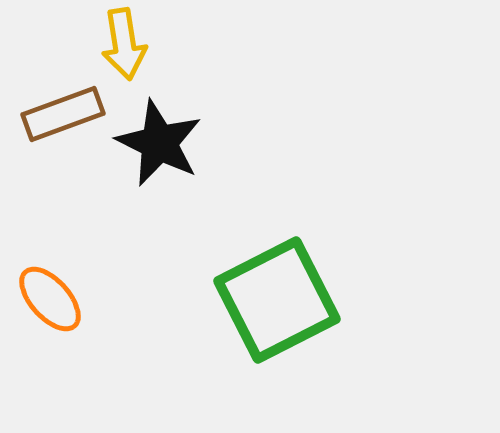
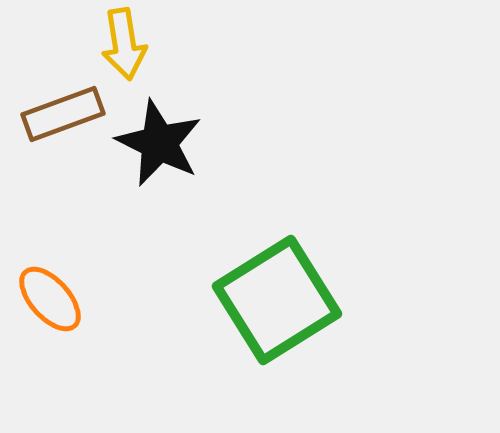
green square: rotated 5 degrees counterclockwise
